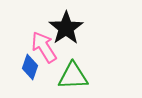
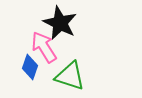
black star: moved 6 px left, 5 px up; rotated 12 degrees counterclockwise
green triangle: moved 3 px left; rotated 20 degrees clockwise
